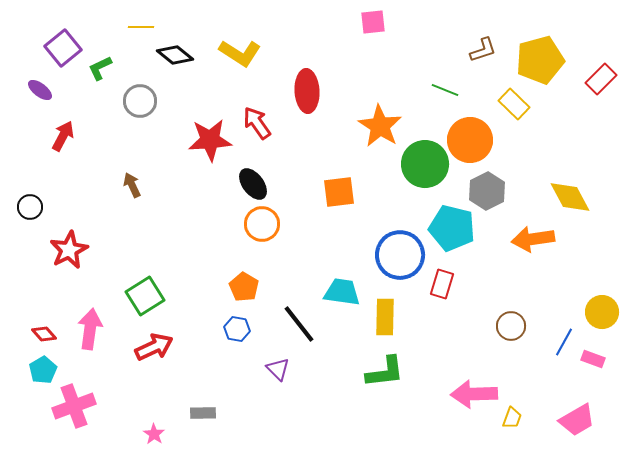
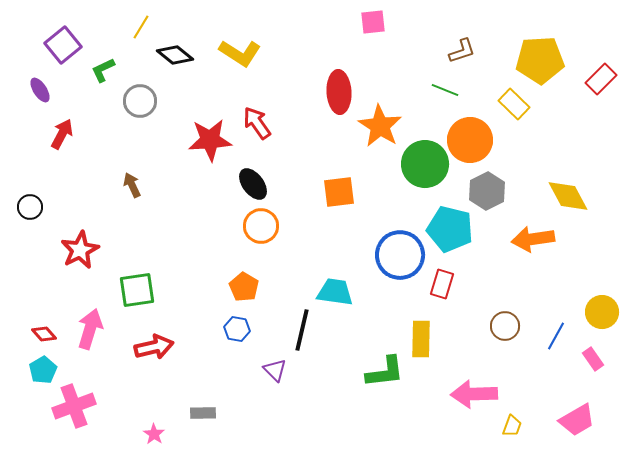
yellow line at (141, 27): rotated 60 degrees counterclockwise
purple square at (63, 48): moved 3 px up
brown L-shape at (483, 50): moved 21 px left, 1 px down
yellow pentagon at (540, 60): rotated 12 degrees clockwise
green L-shape at (100, 68): moved 3 px right, 2 px down
purple ellipse at (40, 90): rotated 20 degrees clockwise
red ellipse at (307, 91): moved 32 px right, 1 px down
red arrow at (63, 136): moved 1 px left, 2 px up
yellow diamond at (570, 197): moved 2 px left, 1 px up
orange circle at (262, 224): moved 1 px left, 2 px down
cyan pentagon at (452, 228): moved 2 px left, 1 px down
red star at (69, 250): moved 11 px right
cyan trapezoid at (342, 292): moved 7 px left
green square at (145, 296): moved 8 px left, 6 px up; rotated 24 degrees clockwise
yellow rectangle at (385, 317): moved 36 px right, 22 px down
black line at (299, 324): moved 3 px right, 6 px down; rotated 51 degrees clockwise
brown circle at (511, 326): moved 6 px left
pink arrow at (90, 329): rotated 9 degrees clockwise
blue line at (564, 342): moved 8 px left, 6 px up
red arrow at (154, 347): rotated 12 degrees clockwise
pink rectangle at (593, 359): rotated 35 degrees clockwise
purple triangle at (278, 369): moved 3 px left, 1 px down
yellow trapezoid at (512, 418): moved 8 px down
